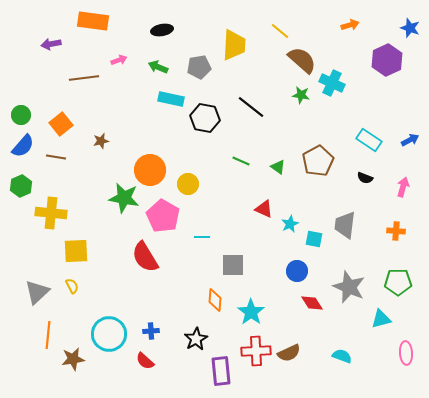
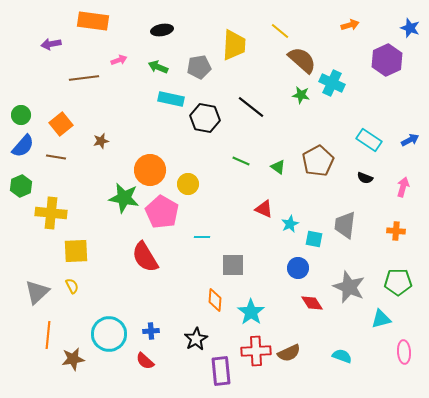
pink pentagon at (163, 216): moved 1 px left, 4 px up
blue circle at (297, 271): moved 1 px right, 3 px up
pink ellipse at (406, 353): moved 2 px left, 1 px up
